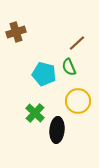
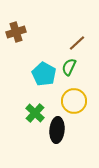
green semicircle: rotated 48 degrees clockwise
cyan pentagon: rotated 15 degrees clockwise
yellow circle: moved 4 px left
